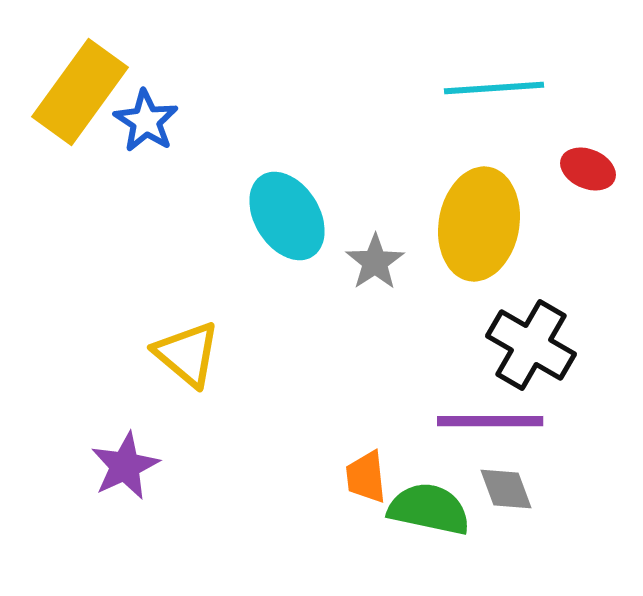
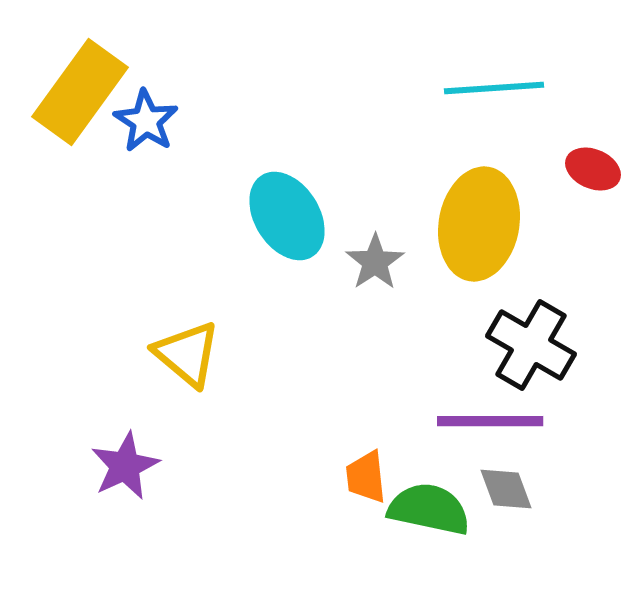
red ellipse: moved 5 px right
